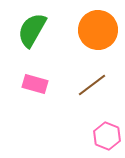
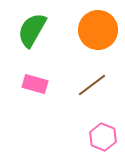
pink hexagon: moved 4 px left, 1 px down
